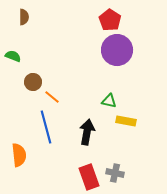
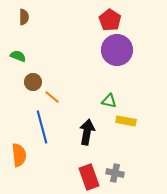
green semicircle: moved 5 px right
blue line: moved 4 px left
